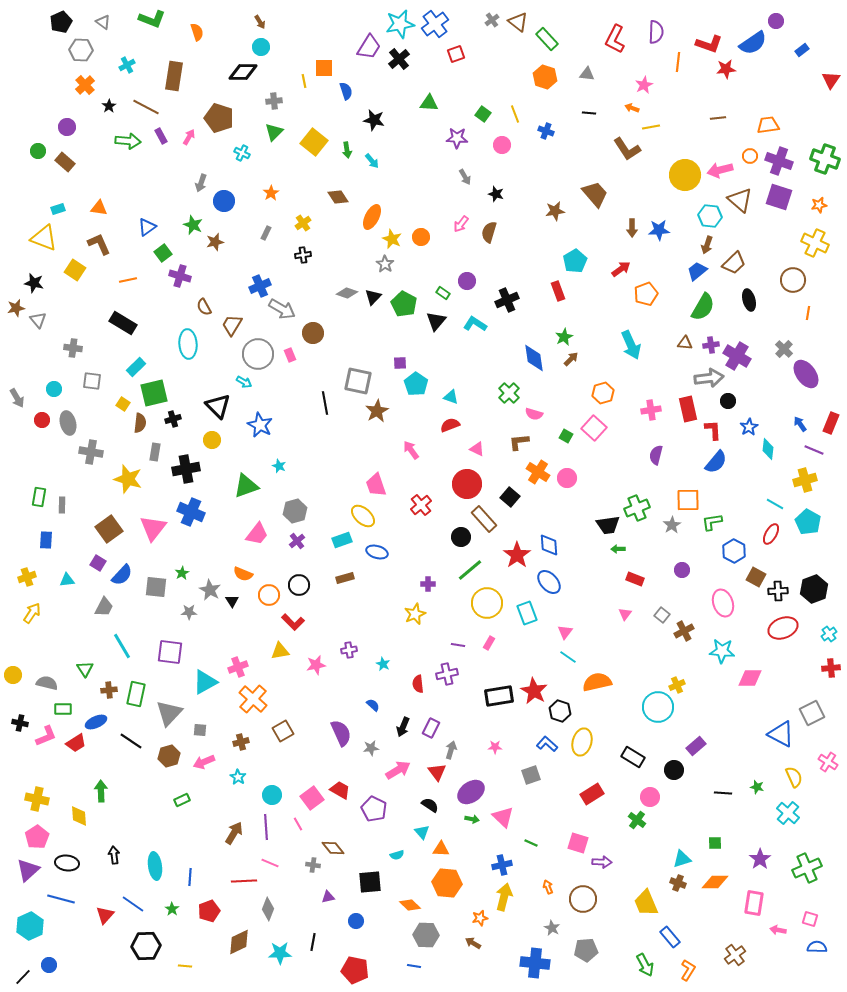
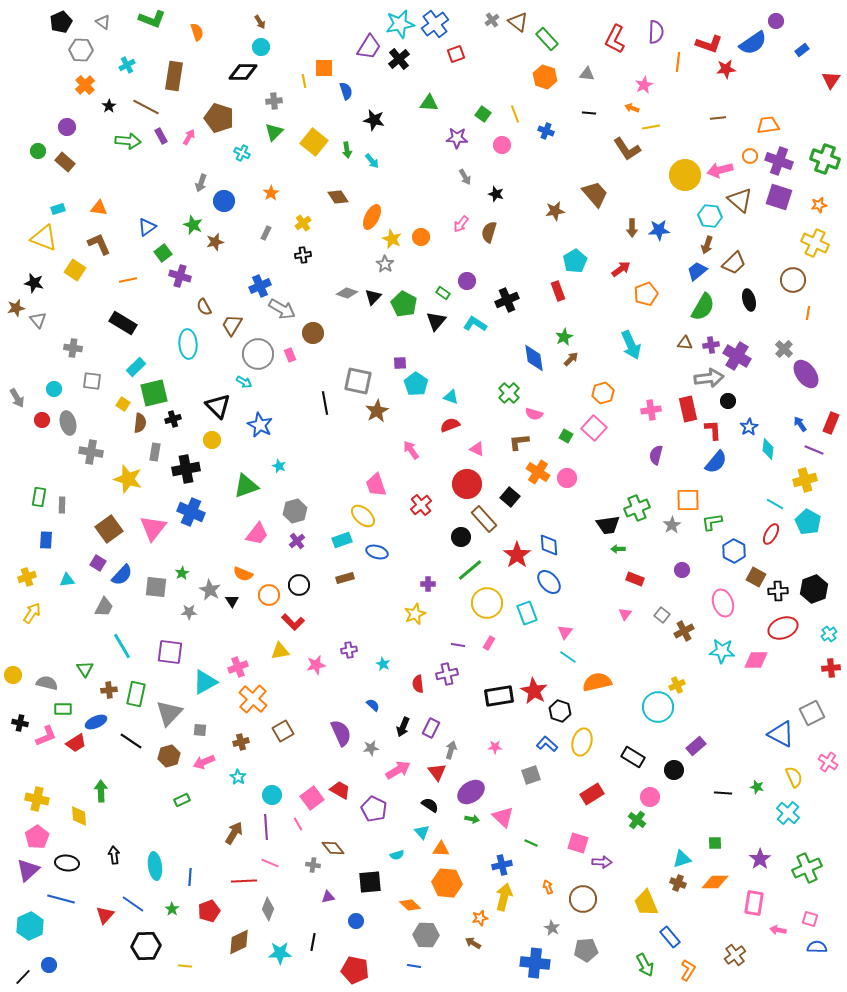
pink diamond at (750, 678): moved 6 px right, 18 px up
